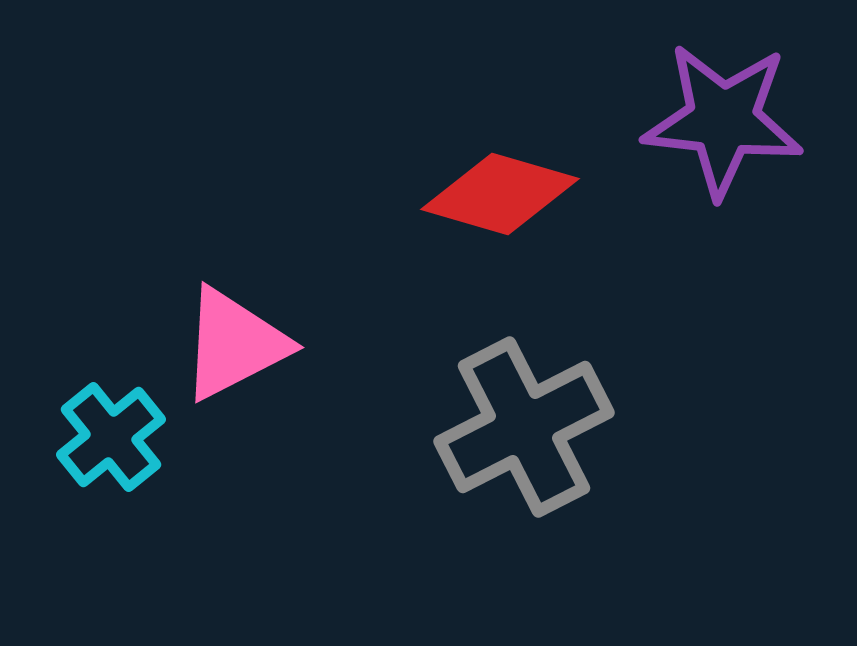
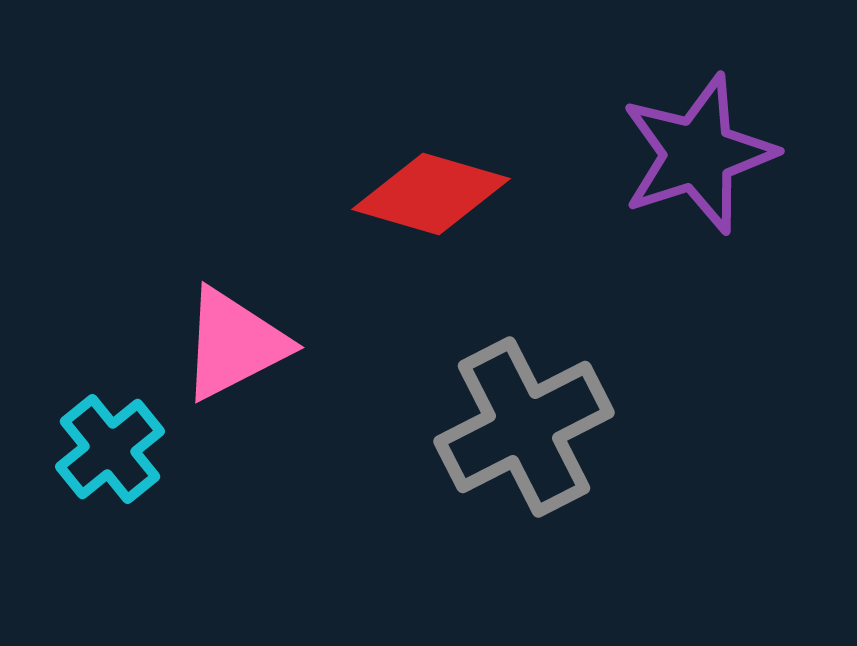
purple star: moved 25 px left, 34 px down; rotated 24 degrees counterclockwise
red diamond: moved 69 px left
cyan cross: moved 1 px left, 12 px down
